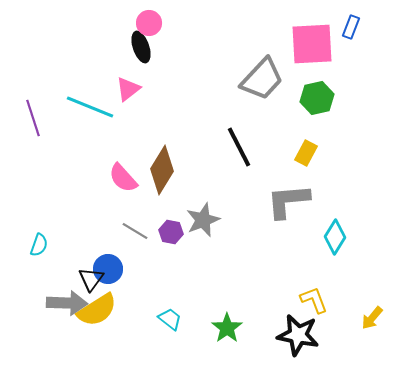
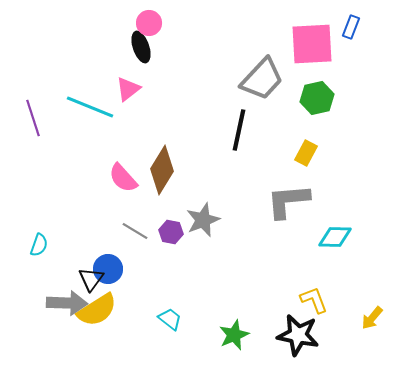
black line: moved 17 px up; rotated 39 degrees clockwise
cyan diamond: rotated 60 degrees clockwise
green star: moved 7 px right, 7 px down; rotated 12 degrees clockwise
